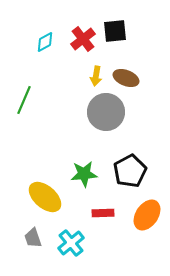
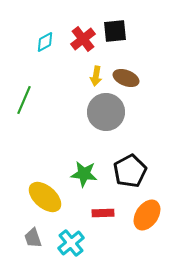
green star: rotated 12 degrees clockwise
